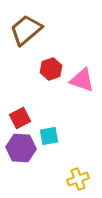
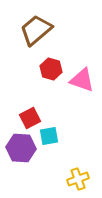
brown trapezoid: moved 10 px right
red hexagon: rotated 25 degrees counterclockwise
red square: moved 10 px right
